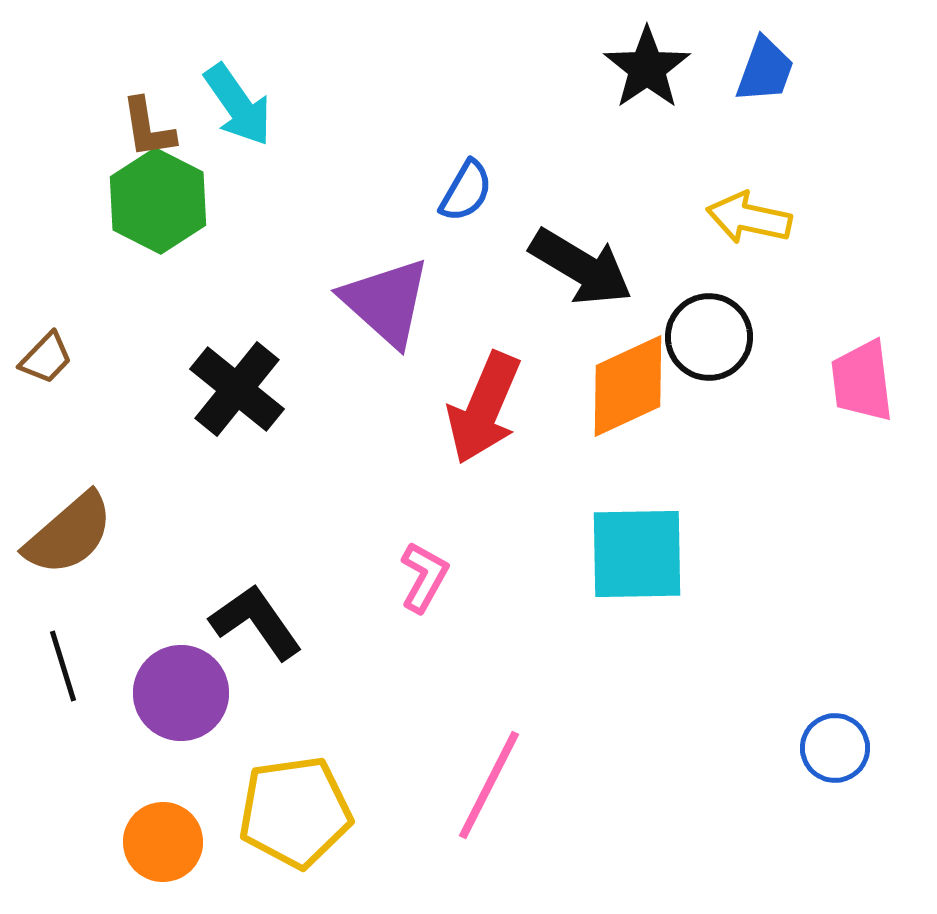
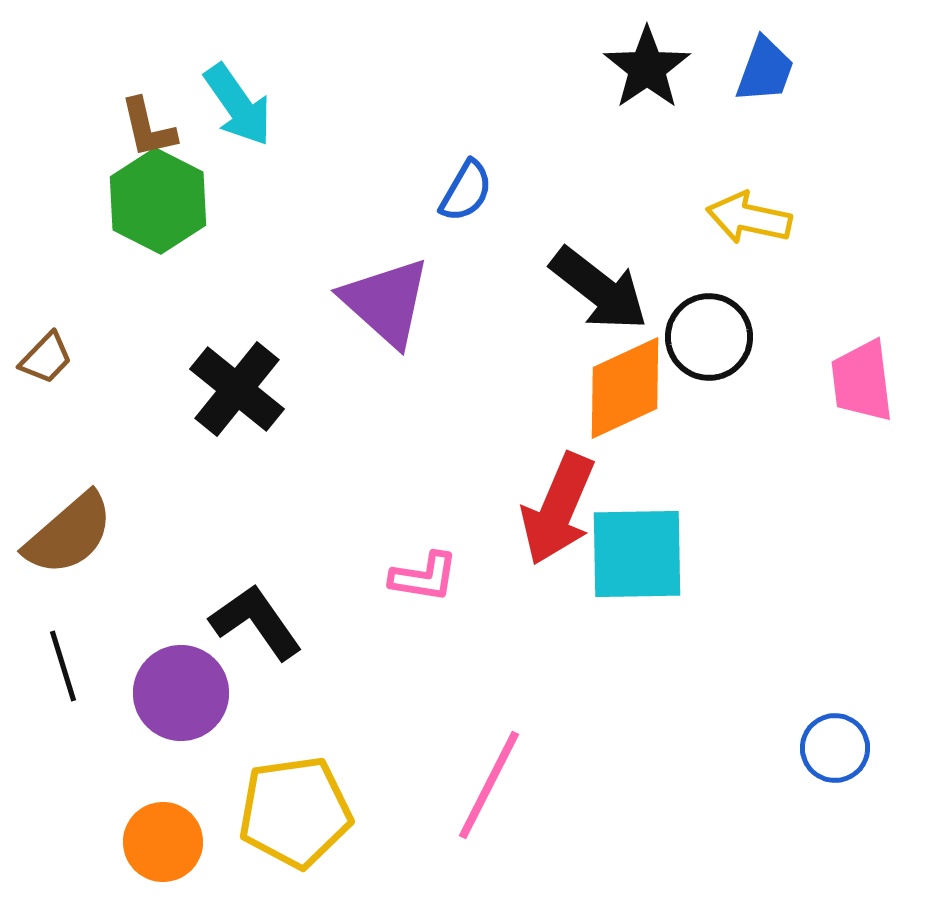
brown L-shape: rotated 4 degrees counterclockwise
black arrow: moved 18 px right, 22 px down; rotated 7 degrees clockwise
orange diamond: moved 3 px left, 2 px down
red arrow: moved 74 px right, 101 px down
pink L-shape: rotated 70 degrees clockwise
